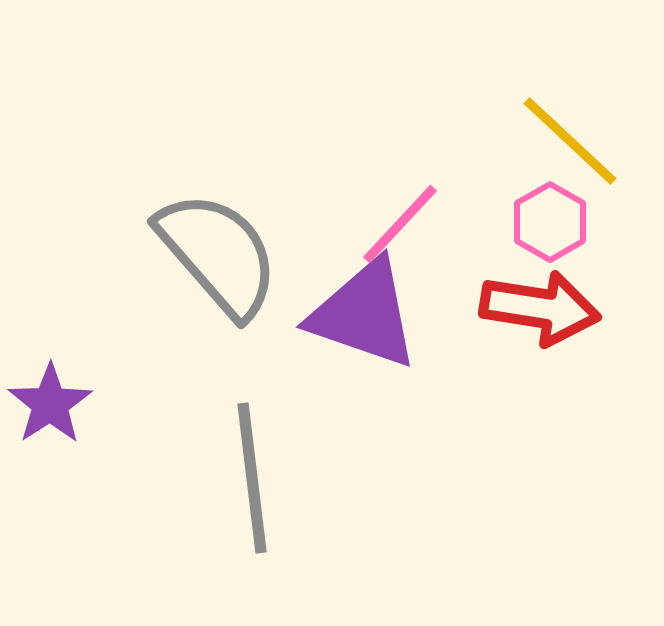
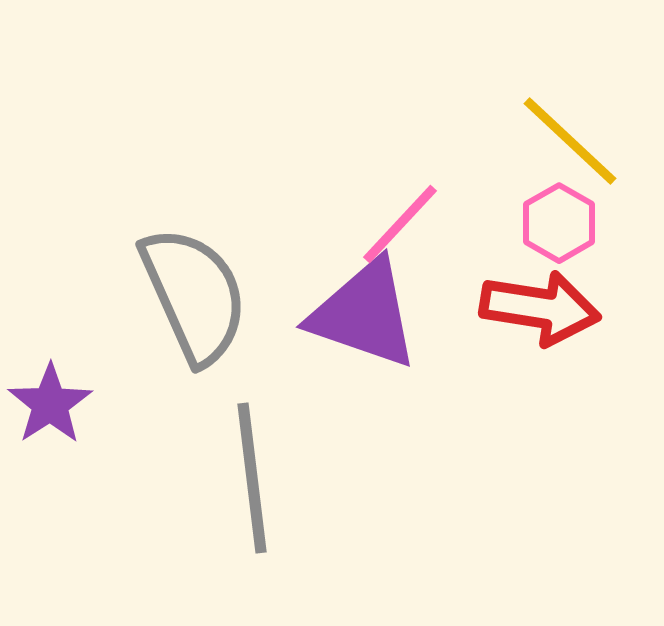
pink hexagon: moved 9 px right, 1 px down
gray semicircle: moved 24 px left, 41 px down; rotated 17 degrees clockwise
